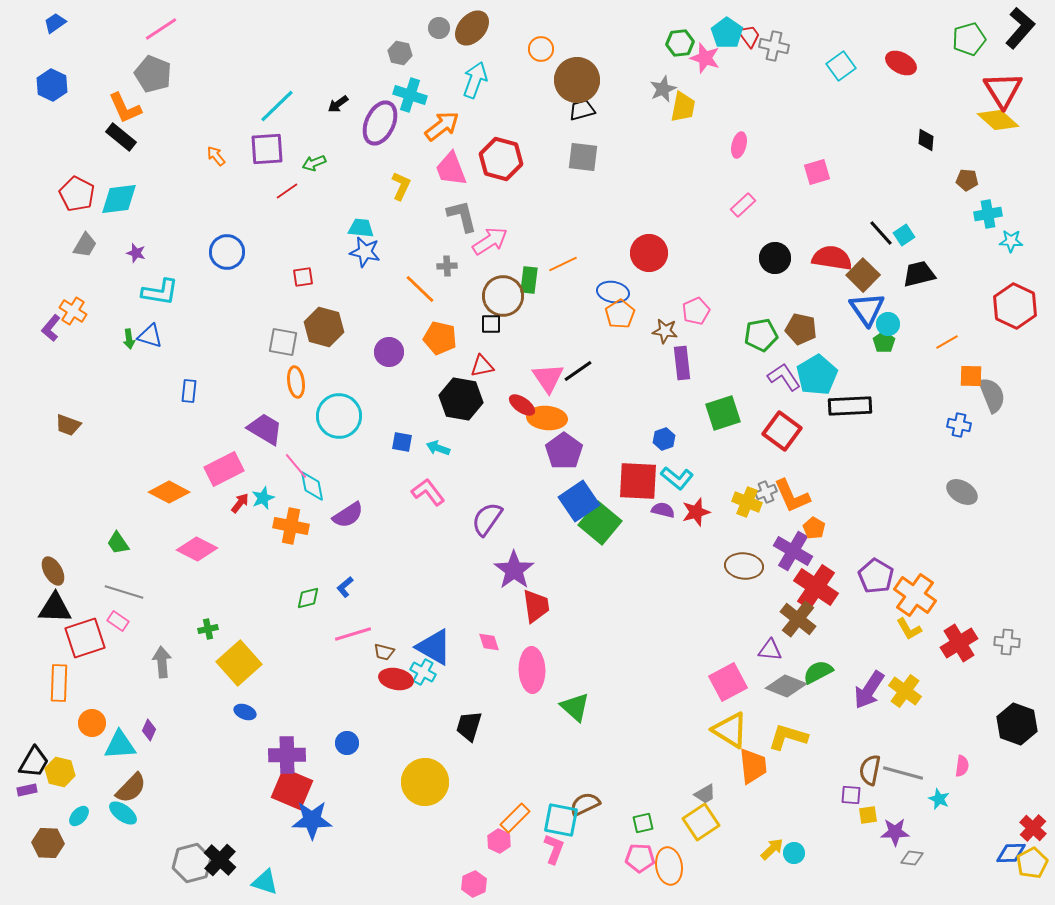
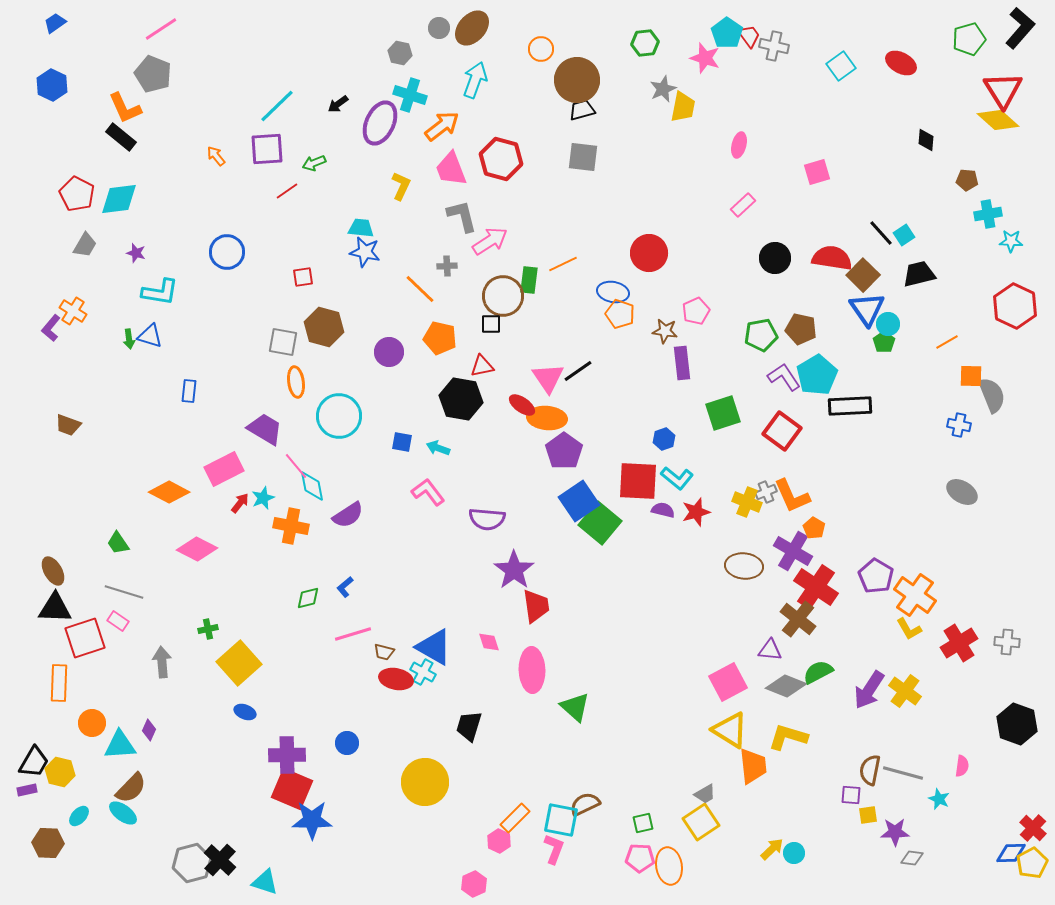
green hexagon at (680, 43): moved 35 px left
orange pentagon at (620, 314): rotated 20 degrees counterclockwise
purple semicircle at (487, 519): rotated 120 degrees counterclockwise
